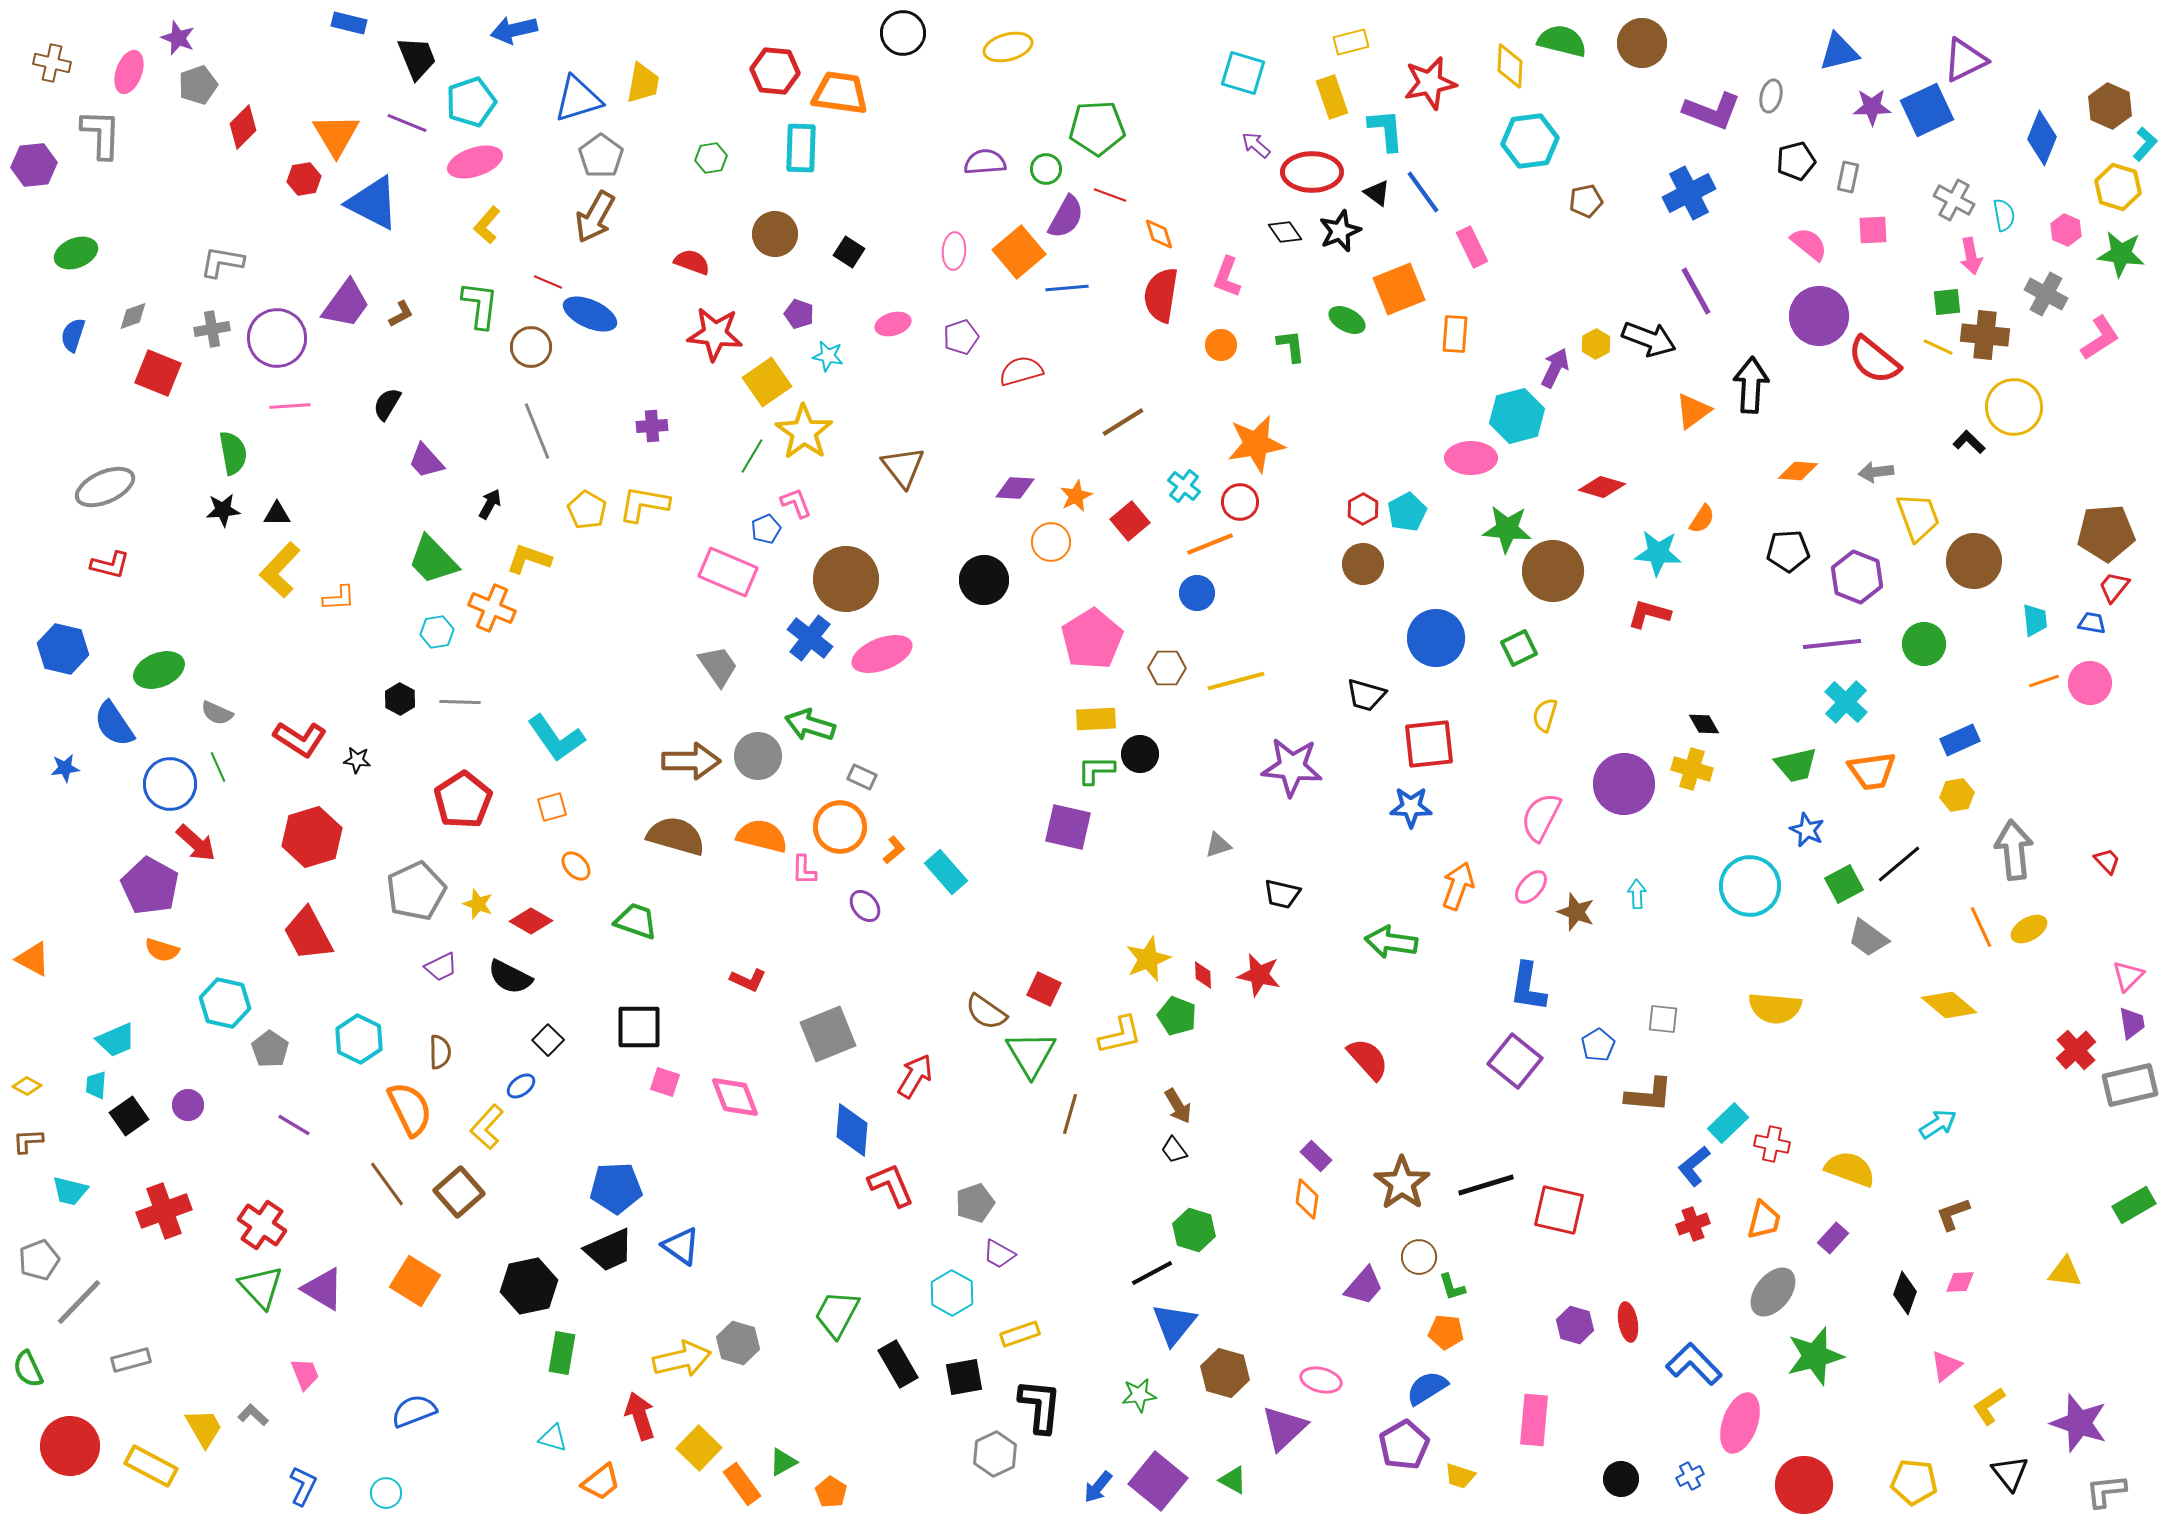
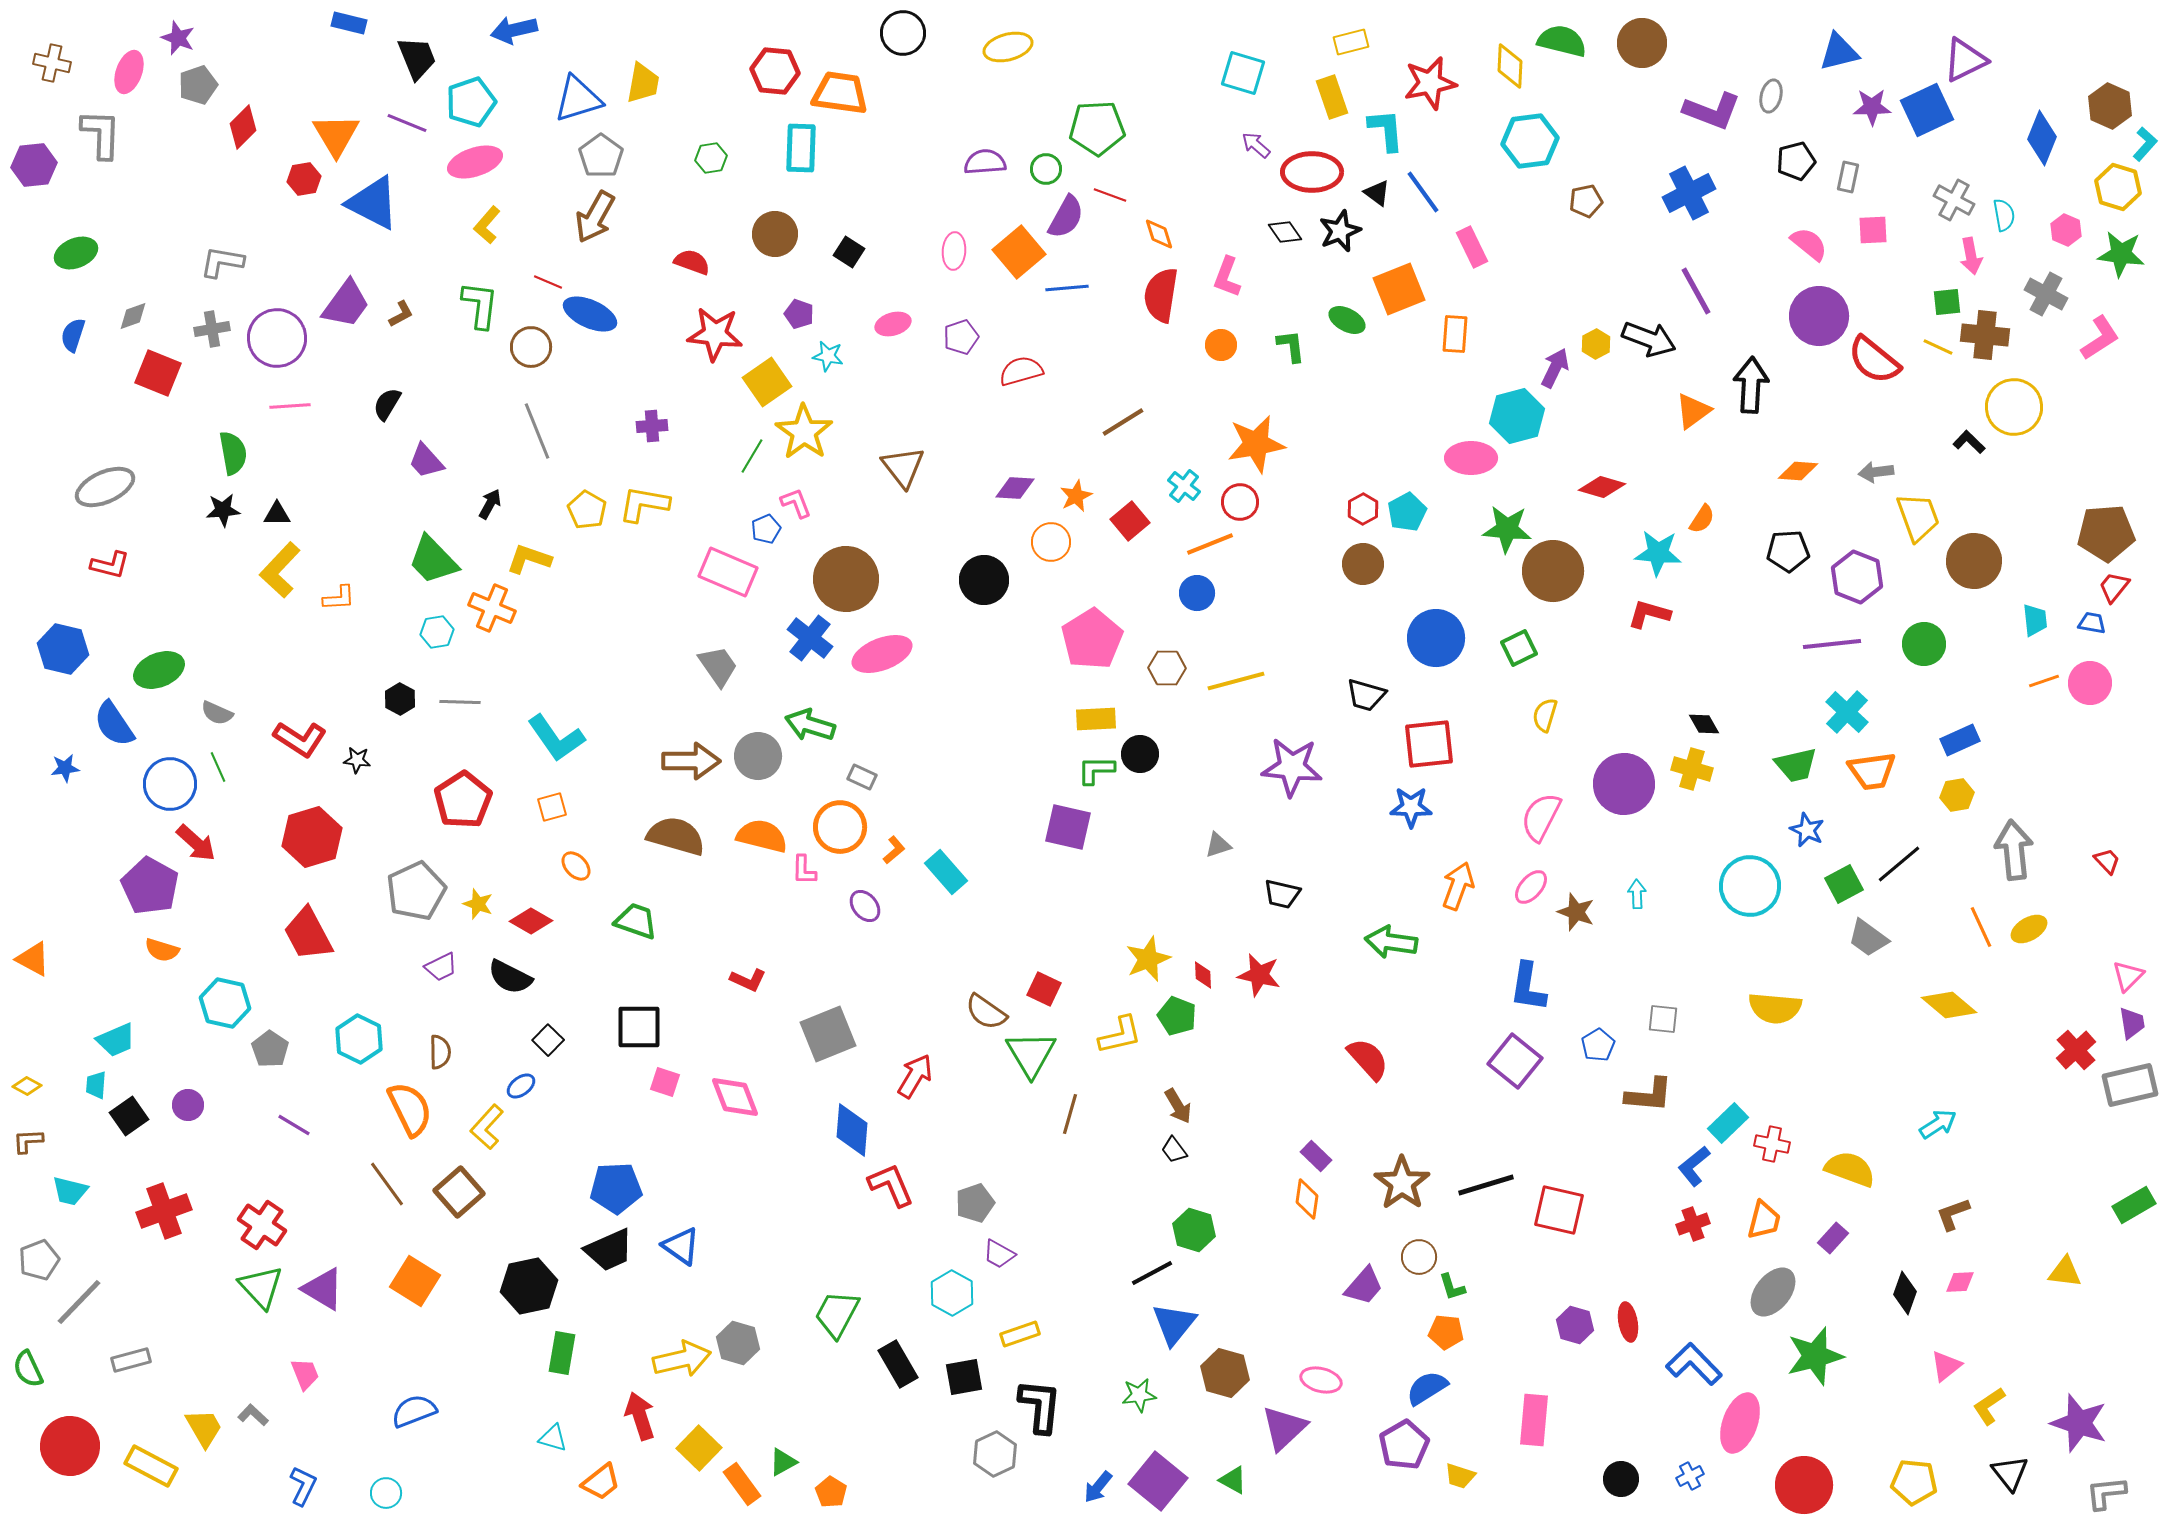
cyan cross at (1846, 702): moved 1 px right, 10 px down
gray L-shape at (2106, 1491): moved 2 px down
